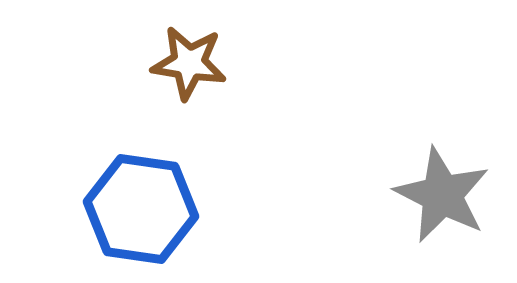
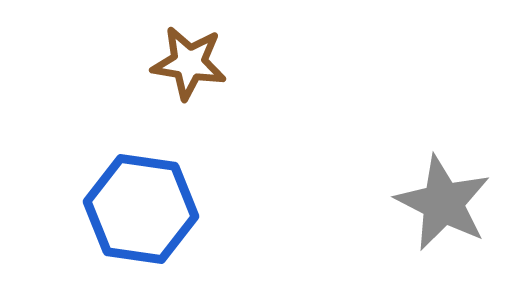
gray star: moved 1 px right, 8 px down
